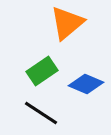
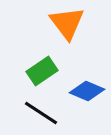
orange triangle: rotated 27 degrees counterclockwise
blue diamond: moved 1 px right, 7 px down
